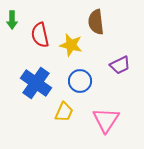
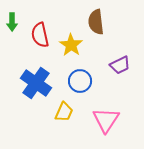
green arrow: moved 2 px down
yellow star: rotated 20 degrees clockwise
